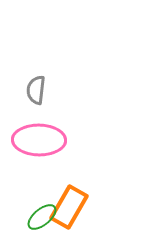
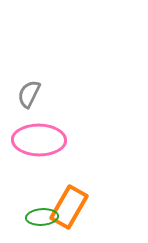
gray semicircle: moved 7 px left, 4 px down; rotated 20 degrees clockwise
green ellipse: rotated 36 degrees clockwise
